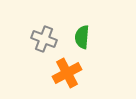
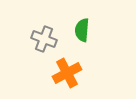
green semicircle: moved 7 px up
